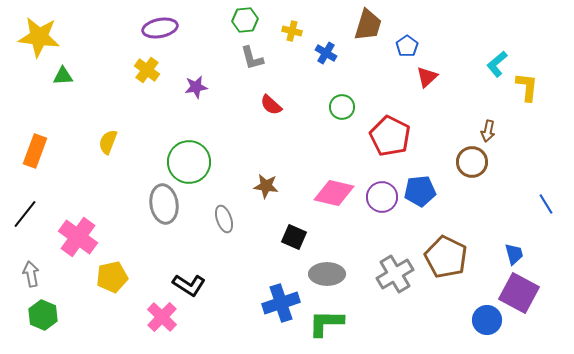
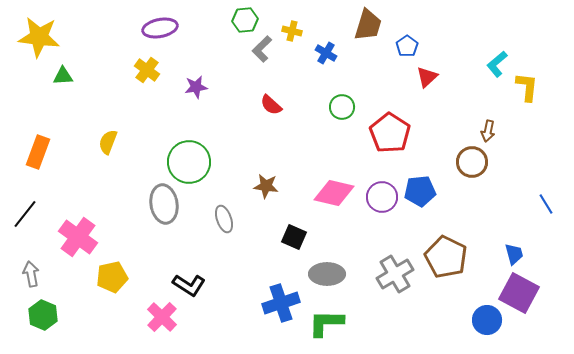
gray L-shape at (252, 58): moved 10 px right, 9 px up; rotated 60 degrees clockwise
red pentagon at (390, 136): moved 3 px up; rotated 6 degrees clockwise
orange rectangle at (35, 151): moved 3 px right, 1 px down
